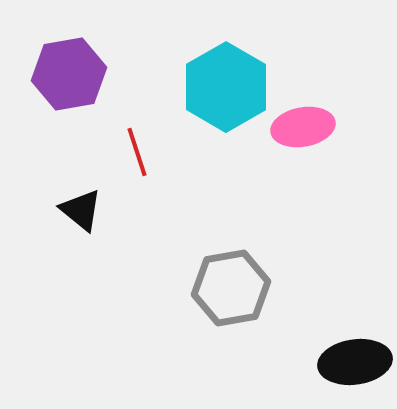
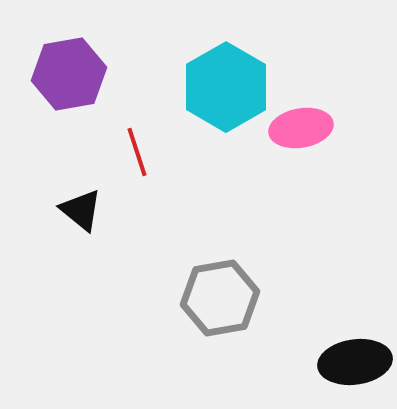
pink ellipse: moved 2 px left, 1 px down
gray hexagon: moved 11 px left, 10 px down
